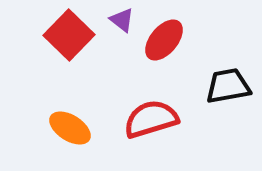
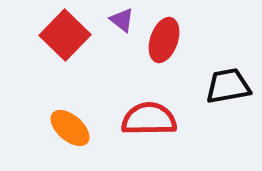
red square: moved 4 px left
red ellipse: rotated 21 degrees counterclockwise
red semicircle: moved 2 px left; rotated 16 degrees clockwise
orange ellipse: rotated 9 degrees clockwise
